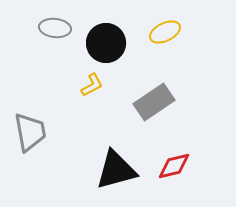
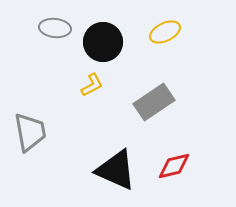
black circle: moved 3 px left, 1 px up
black triangle: rotated 39 degrees clockwise
